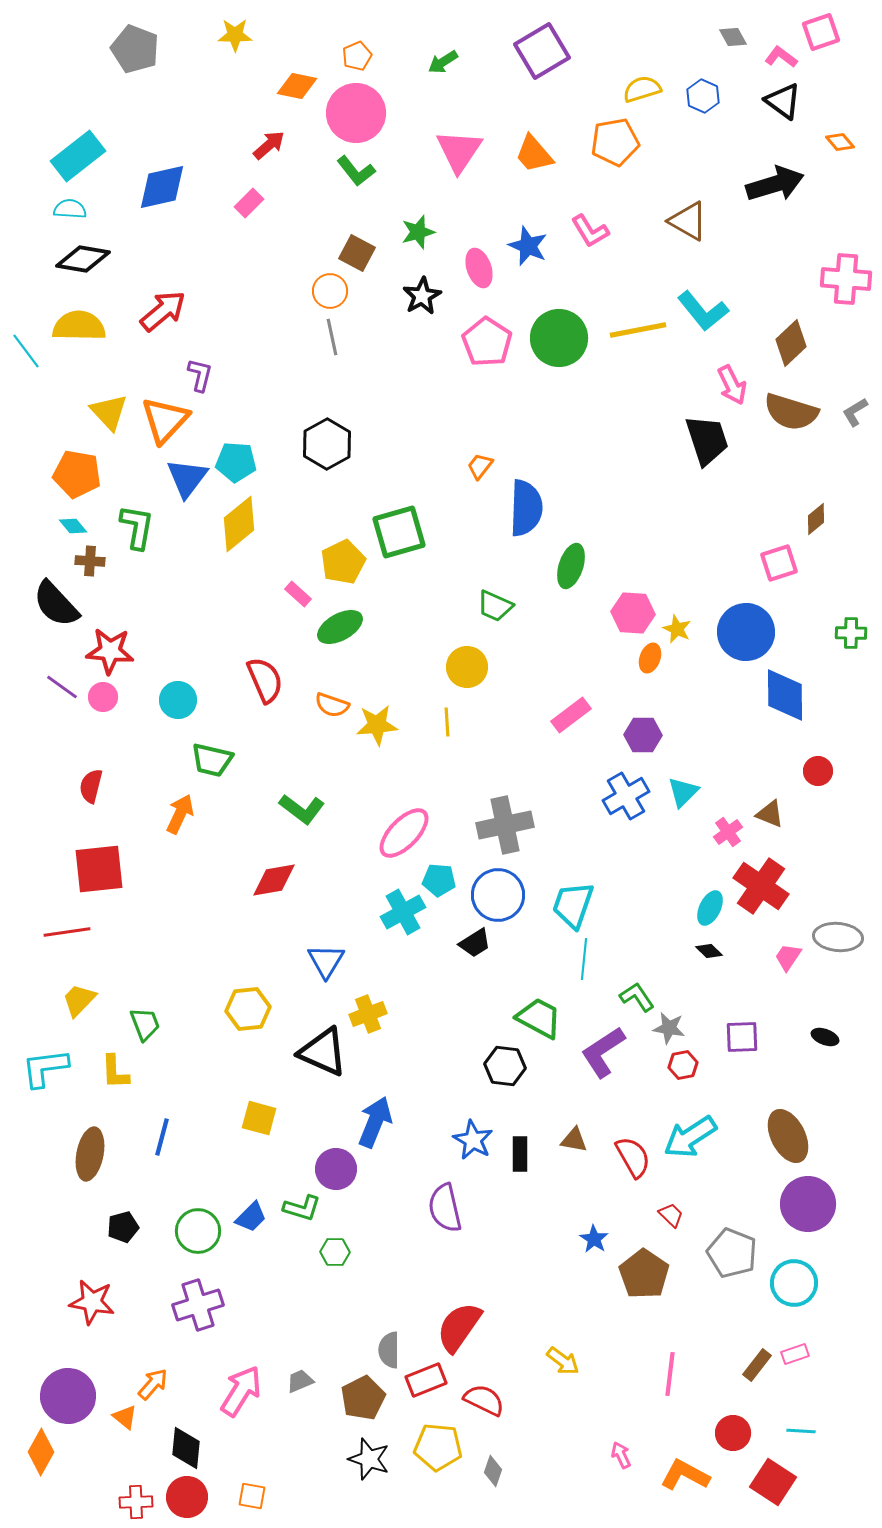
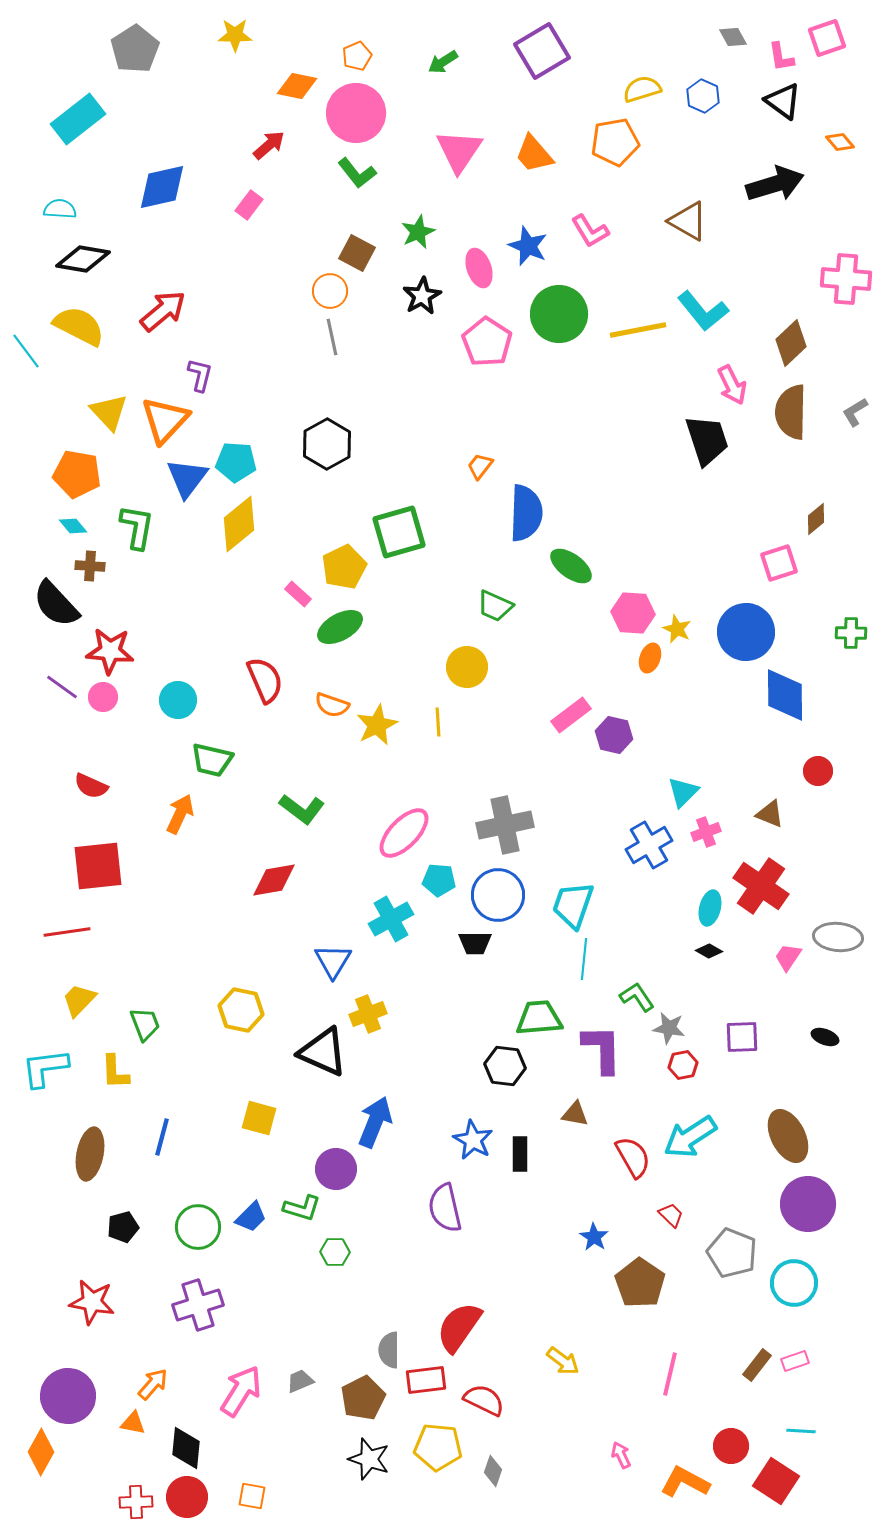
pink square at (821, 32): moved 6 px right, 6 px down
gray pentagon at (135, 49): rotated 18 degrees clockwise
pink L-shape at (781, 57): rotated 136 degrees counterclockwise
cyan rectangle at (78, 156): moved 37 px up
green L-shape at (356, 171): moved 1 px right, 2 px down
pink rectangle at (249, 203): moved 2 px down; rotated 8 degrees counterclockwise
cyan semicircle at (70, 209): moved 10 px left
green star at (418, 232): rotated 8 degrees counterclockwise
yellow semicircle at (79, 326): rotated 26 degrees clockwise
green circle at (559, 338): moved 24 px up
brown semicircle at (791, 412): rotated 74 degrees clockwise
blue semicircle at (526, 508): moved 5 px down
brown cross at (90, 561): moved 5 px down
yellow pentagon at (343, 562): moved 1 px right, 5 px down
green ellipse at (571, 566): rotated 72 degrees counterclockwise
yellow line at (447, 722): moved 9 px left
yellow star at (377, 725): rotated 21 degrees counterclockwise
purple hexagon at (643, 735): moved 29 px left; rotated 12 degrees clockwise
red semicircle at (91, 786): rotated 80 degrees counterclockwise
blue cross at (626, 796): moved 23 px right, 49 px down
pink cross at (728, 832): moved 22 px left; rotated 16 degrees clockwise
red square at (99, 869): moved 1 px left, 3 px up
cyan ellipse at (710, 908): rotated 12 degrees counterclockwise
cyan cross at (403, 912): moved 12 px left, 7 px down
black trapezoid at (475, 943): rotated 32 degrees clockwise
black diamond at (709, 951): rotated 16 degrees counterclockwise
blue triangle at (326, 961): moved 7 px right
yellow hexagon at (248, 1009): moved 7 px left, 1 px down; rotated 18 degrees clockwise
green trapezoid at (539, 1018): rotated 33 degrees counterclockwise
purple L-shape at (603, 1052): moved 1 px left, 3 px up; rotated 122 degrees clockwise
brown triangle at (574, 1140): moved 1 px right, 26 px up
green circle at (198, 1231): moved 4 px up
blue star at (594, 1239): moved 2 px up
brown pentagon at (644, 1274): moved 4 px left, 9 px down
pink rectangle at (795, 1354): moved 7 px down
pink line at (670, 1374): rotated 6 degrees clockwise
red rectangle at (426, 1380): rotated 15 degrees clockwise
orange triangle at (125, 1417): moved 8 px right, 6 px down; rotated 28 degrees counterclockwise
red circle at (733, 1433): moved 2 px left, 13 px down
orange L-shape at (685, 1475): moved 7 px down
red square at (773, 1482): moved 3 px right, 1 px up
